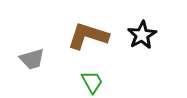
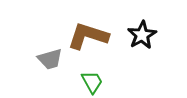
gray trapezoid: moved 18 px right
